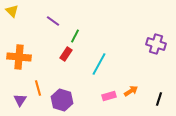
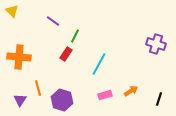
pink rectangle: moved 4 px left, 1 px up
